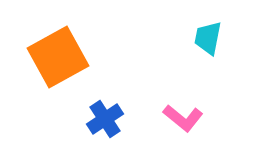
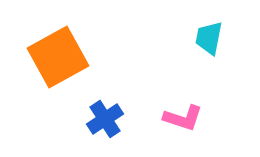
cyan trapezoid: moved 1 px right
pink L-shape: rotated 21 degrees counterclockwise
